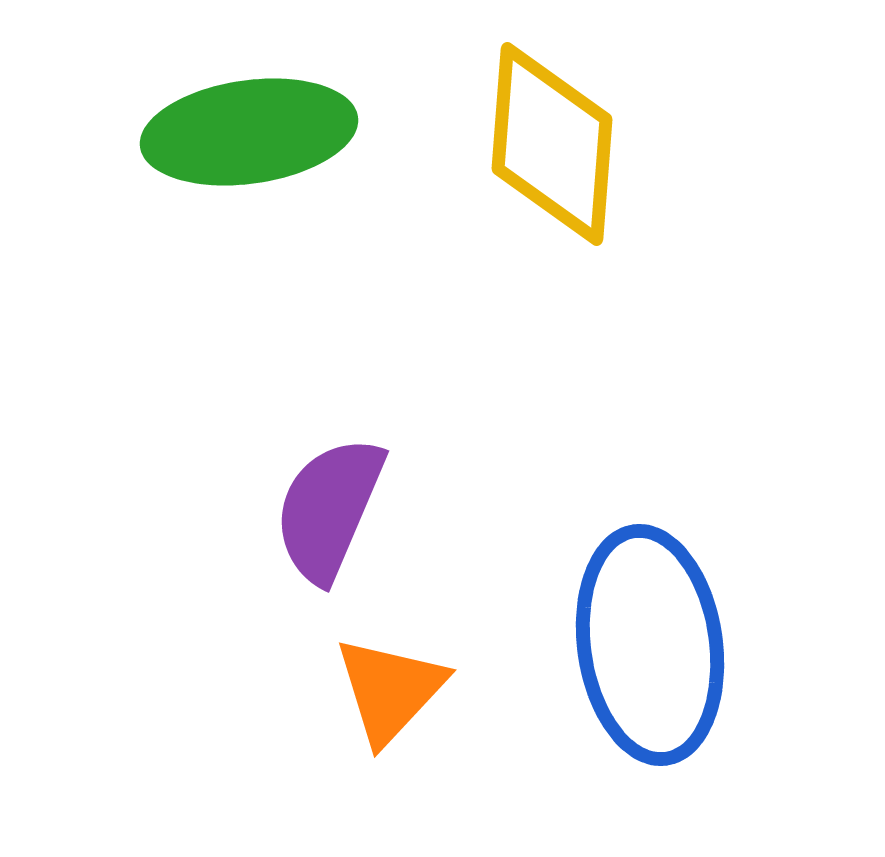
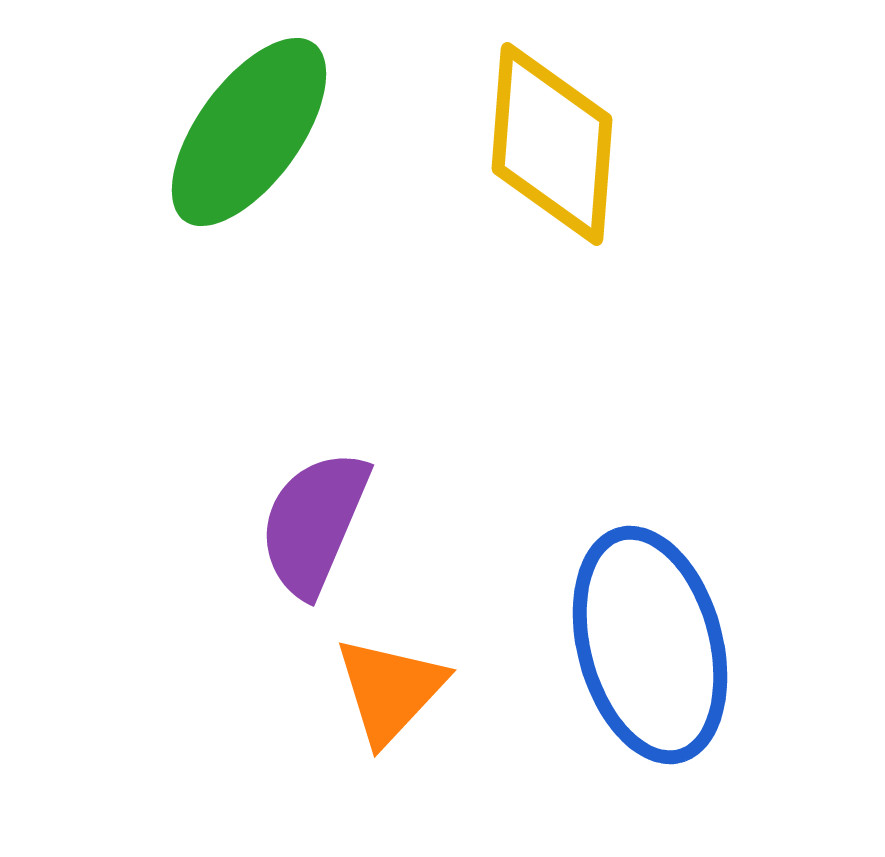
green ellipse: rotated 46 degrees counterclockwise
purple semicircle: moved 15 px left, 14 px down
blue ellipse: rotated 7 degrees counterclockwise
